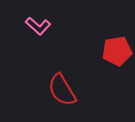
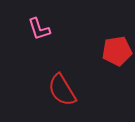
pink L-shape: moved 1 px right, 3 px down; rotated 30 degrees clockwise
